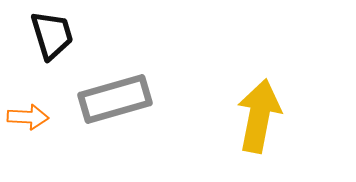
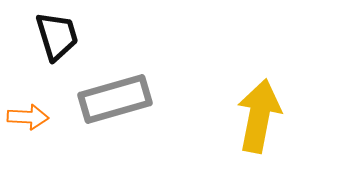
black trapezoid: moved 5 px right, 1 px down
